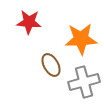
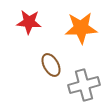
orange star: moved 11 px up
gray cross: moved 3 px down
